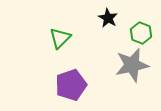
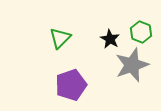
black star: moved 2 px right, 21 px down
green hexagon: moved 1 px up
gray star: rotated 8 degrees counterclockwise
